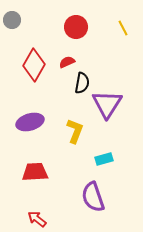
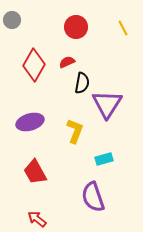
red trapezoid: rotated 116 degrees counterclockwise
